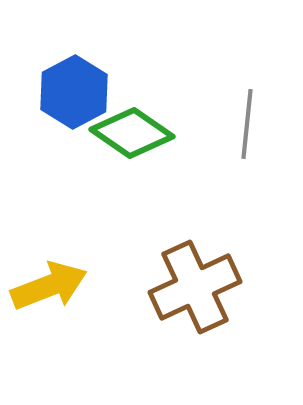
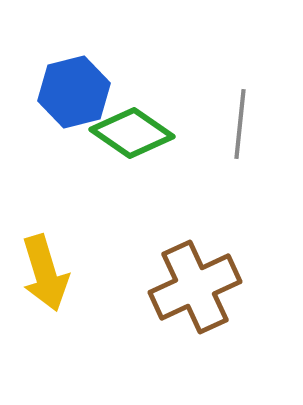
blue hexagon: rotated 14 degrees clockwise
gray line: moved 7 px left
yellow arrow: moved 4 px left, 13 px up; rotated 94 degrees clockwise
